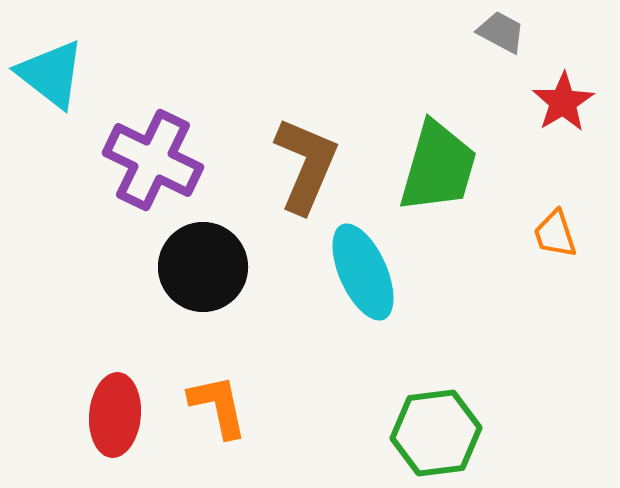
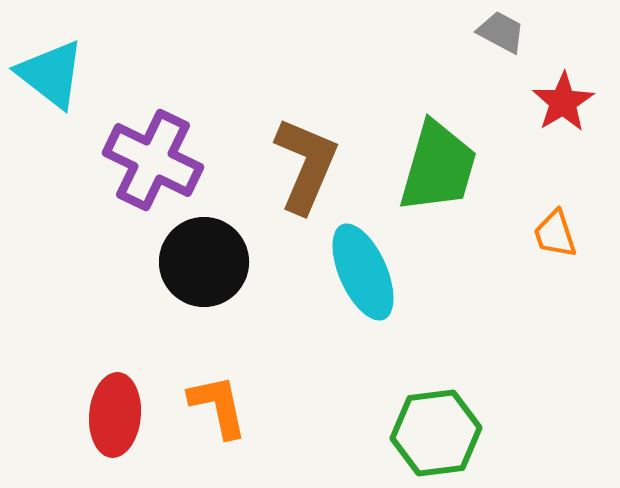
black circle: moved 1 px right, 5 px up
